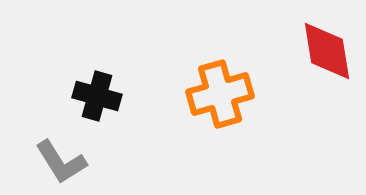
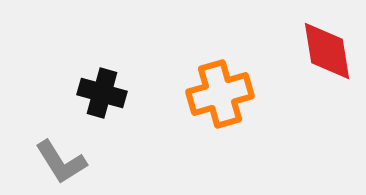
black cross: moved 5 px right, 3 px up
